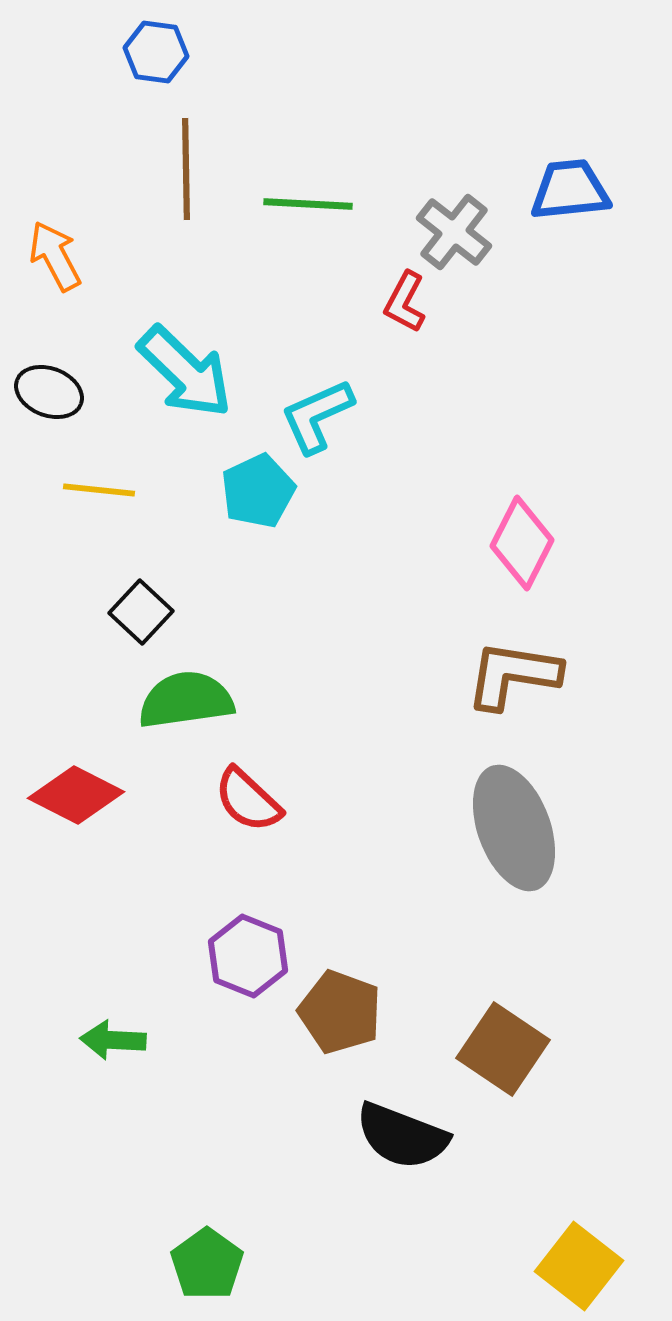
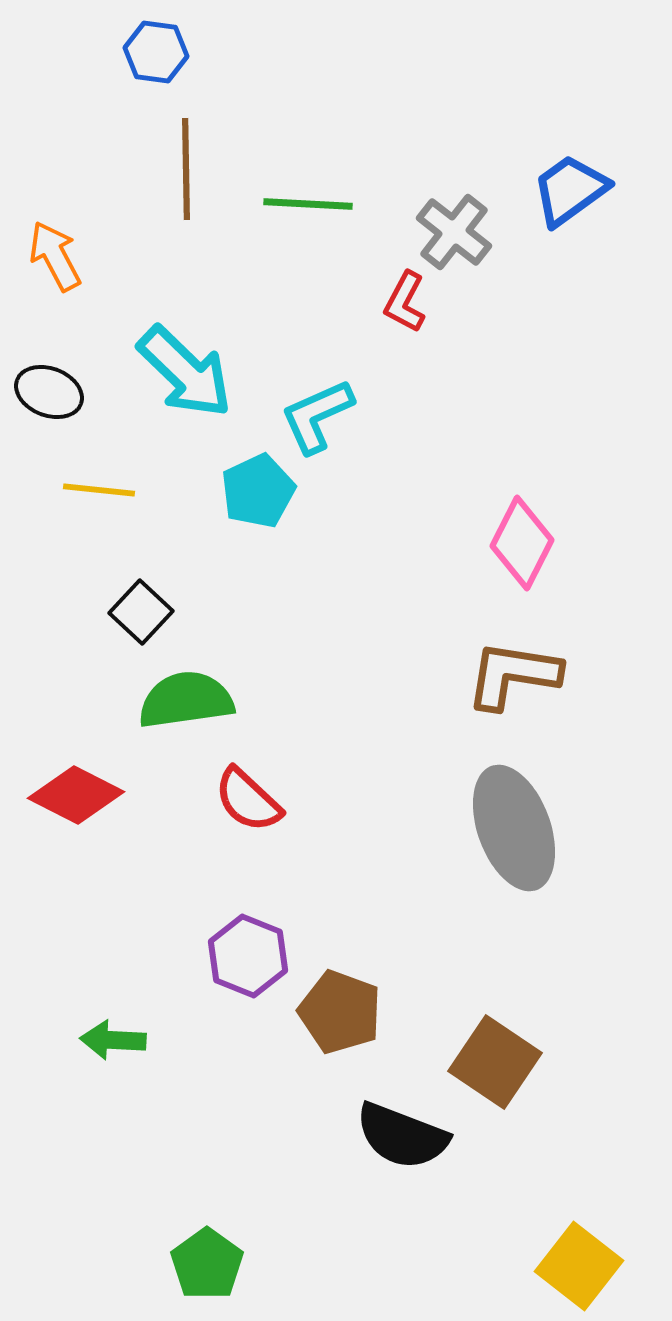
blue trapezoid: rotated 30 degrees counterclockwise
brown square: moved 8 px left, 13 px down
